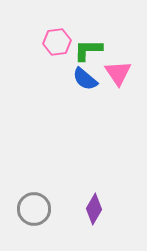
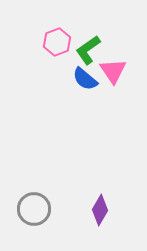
pink hexagon: rotated 12 degrees counterclockwise
green L-shape: rotated 36 degrees counterclockwise
pink triangle: moved 5 px left, 2 px up
purple diamond: moved 6 px right, 1 px down
